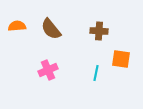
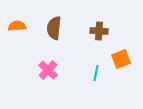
brown semicircle: moved 3 px right, 1 px up; rotated 45 degrees clockwise
orange square: rotated 30 degrees counterclockwise
pink cross: rotated 24 degrees counterclockwise
